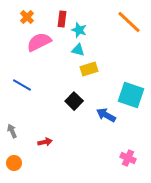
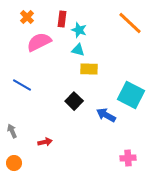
orange line: moved 1 px right, 1 px down
yellow rectangle: rotated 18 degrees clockwise
cyan square: rotated 8 degrees clockwise
pink cross: rotated 28 degrees counterclockwise
